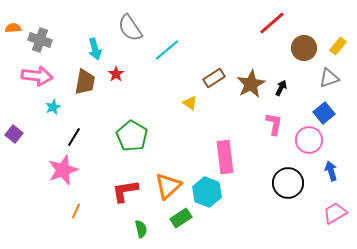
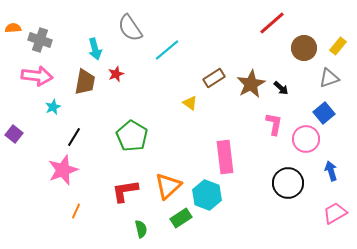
red star: rotated 14 degrees clockwise
black arrow: rotated 105 degrees clockwise
pink circle: moved 3 px left, 1 px up
cyan hexagon: moved 3 px down
